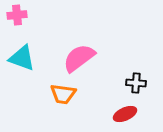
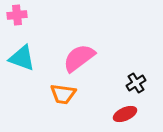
black cross: rotated 36 degrees counterclockwise
